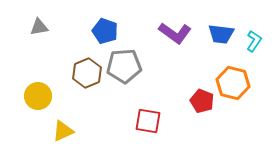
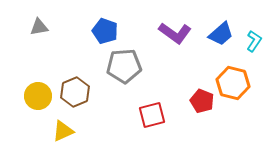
blue trapezoid: rotated 48 degrees counterclockwise
brown hexagon: moved 12 px left, 19 px down
red square: moved 4 px right, 6 px up; rotated 24 degrees counterclockwise
